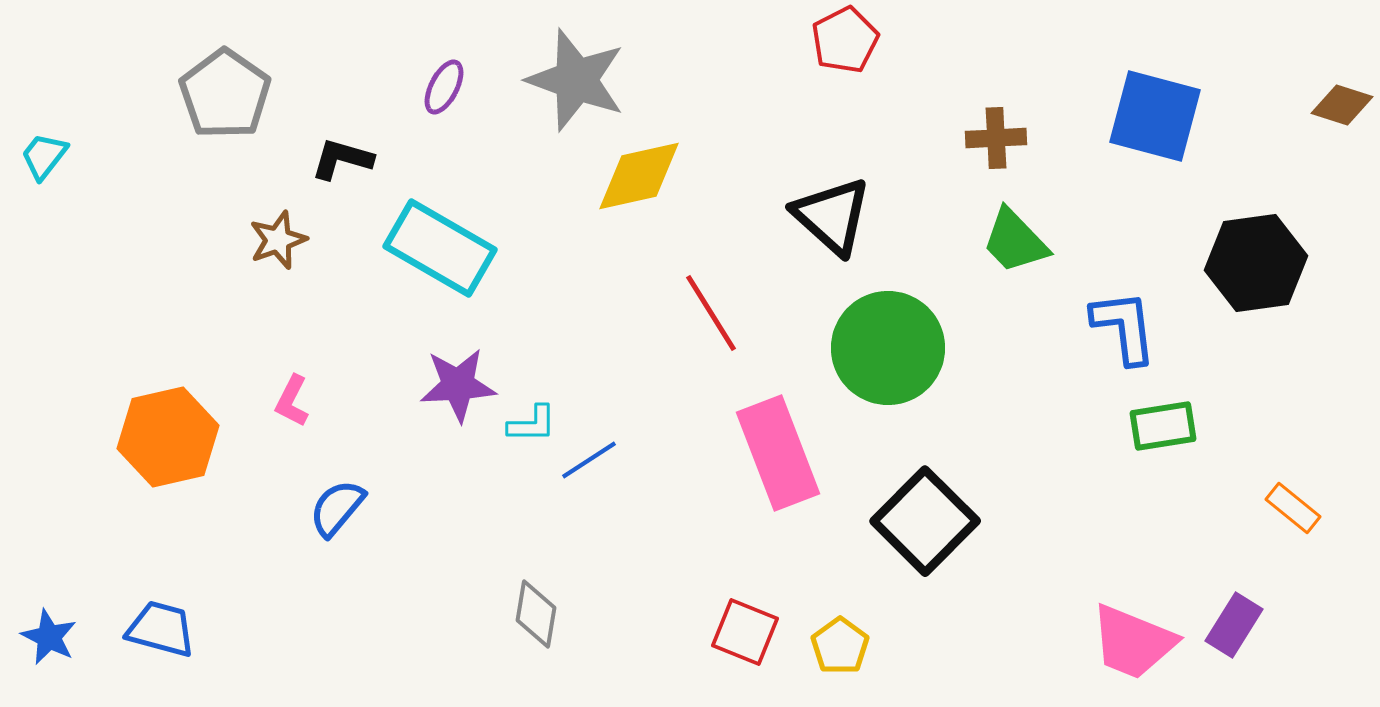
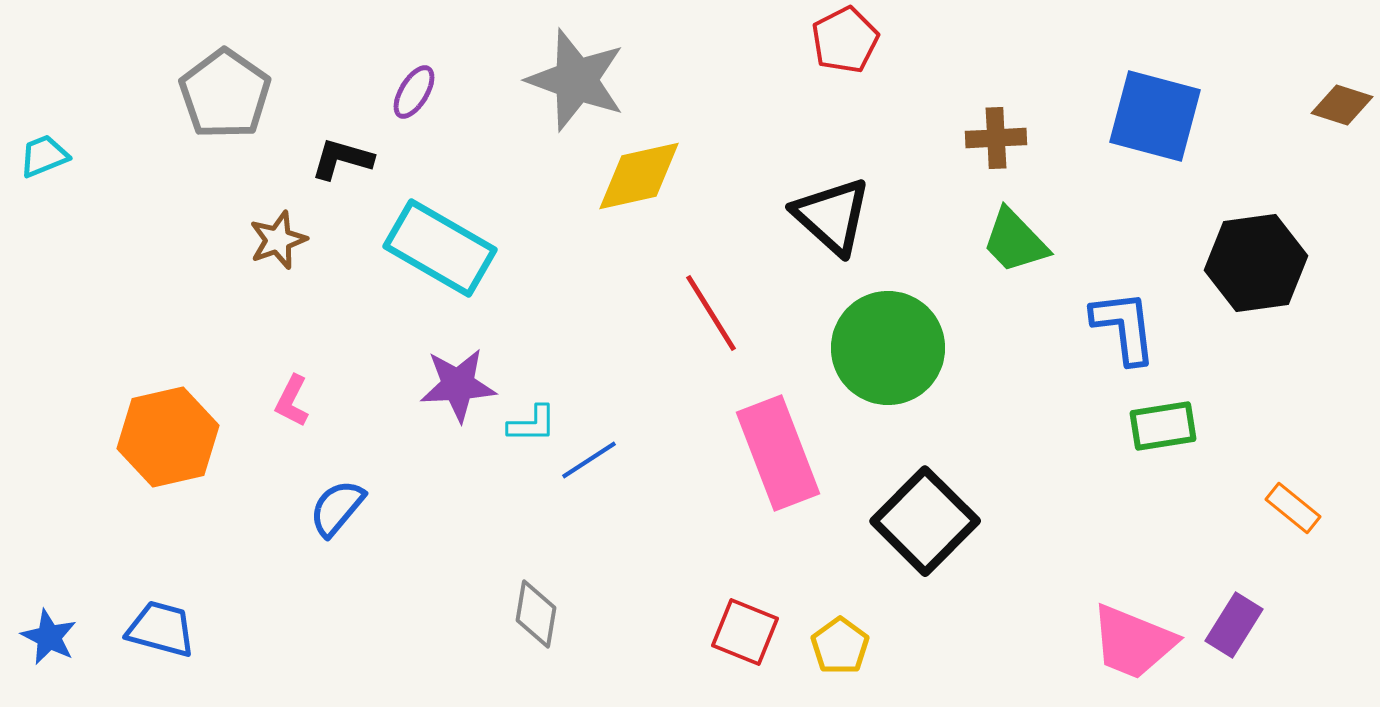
purple ellipse: moved 30 px left, 5 px down; rotated 4 degrees clockwise
cyan trapezoid: rotated 30 degrees clockwise
